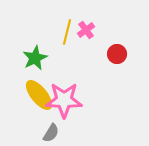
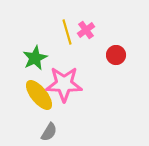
yellow line: rotated 30 degrees counterclockwise
red circle: moved 1 px left, 1 px down
pink star: moved 16 px up
gray semicircle: moved 2 px left, 1 px up
